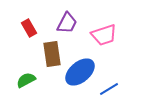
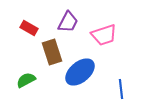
purple trapezoid: moved 1 px right, 1 px up
red rectangle: rotated 30 degrees counterclockwise
brown rectangle: moved 2 px up; rotated 10 degrees counterclockwise
blue line: moved 12 px right; rotated 66 degrees counterclockwise
